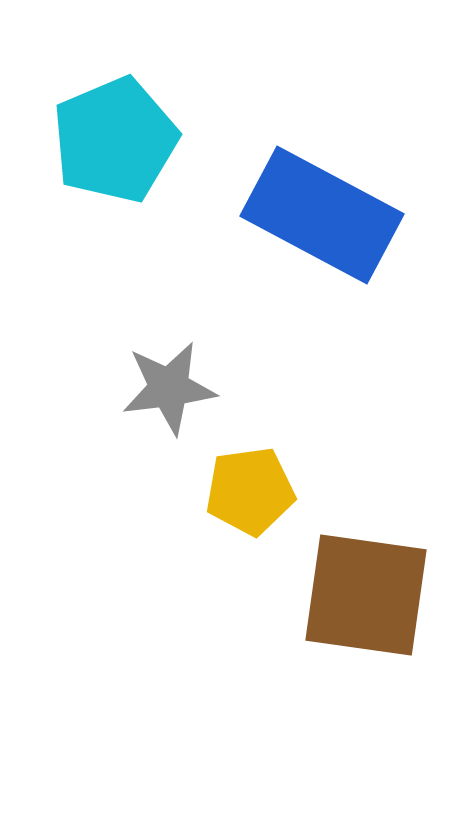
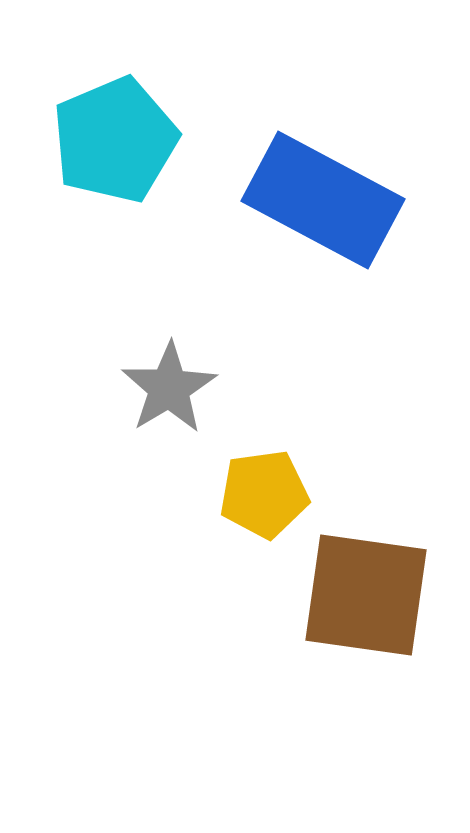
blue rectangle: moved 1 px right, 15 px up
gray star: rotated 24 degrees counterclockwise
yellow pentagon: moved 14 px right, 3 px down
